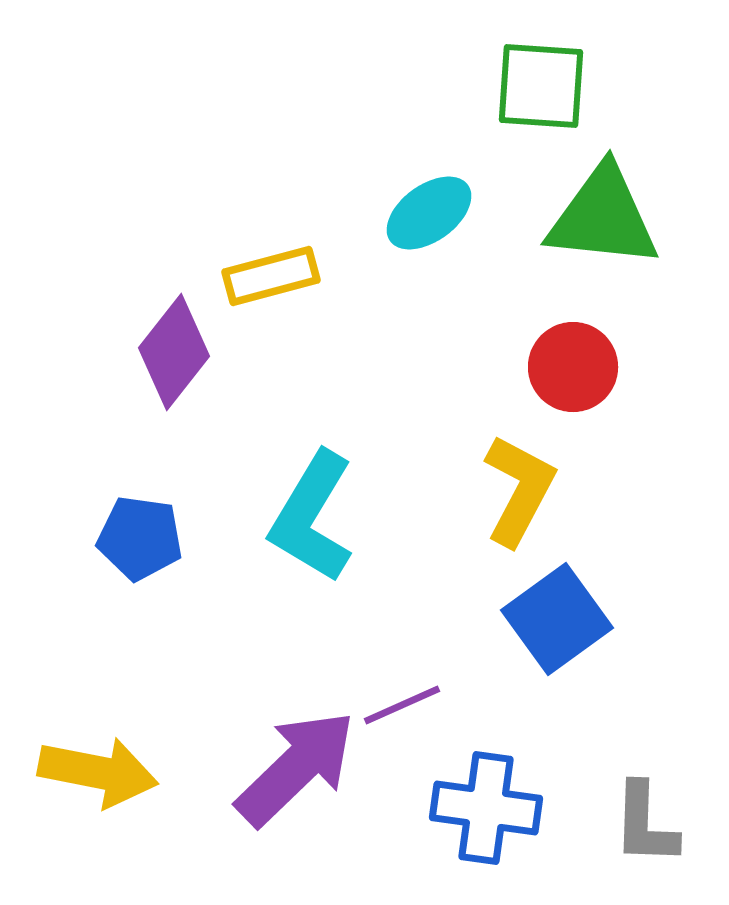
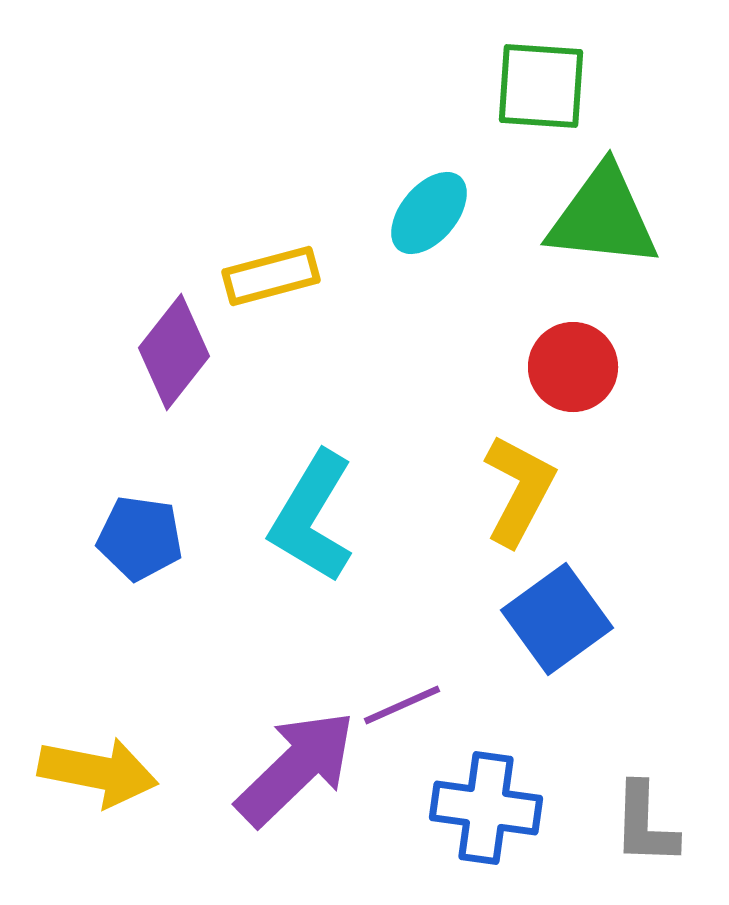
cyan ellipse: rotated 14 degrees counterclockwise
